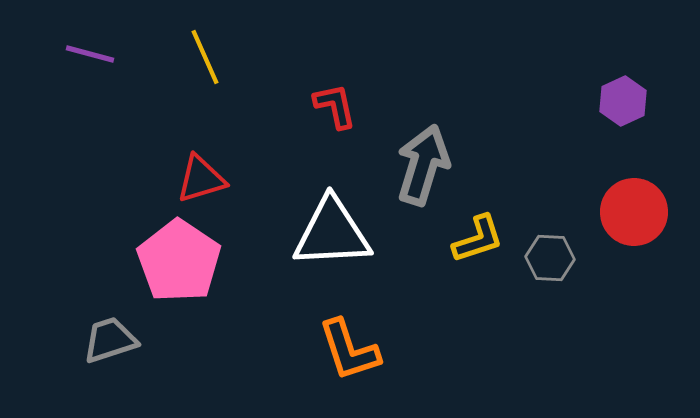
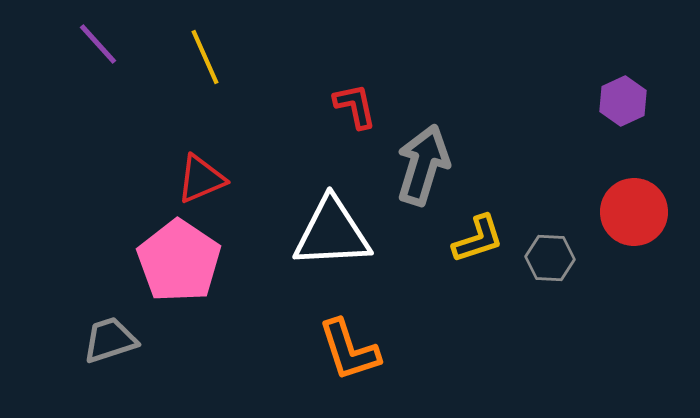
purple line: moved 8 px right, 10 px up; rotated 33 degrees clockwise
red L-shape: moved 20 px right
red triangle: rotated 6 degrees counterclockwise
